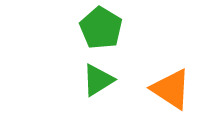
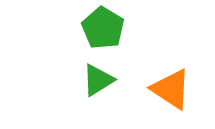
green pentagon: moved 2 px right
